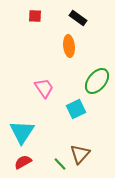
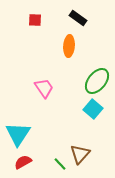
red square: moved 4 px down
orange ellipse: rotated 10 degrees clockwise
cyan square: moved 17 px right; rotated 24 degrees counterclockwise
cyan triangle: moved 4 px left, 2 px down
